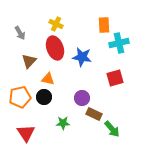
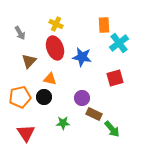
cyan cross: rotated 24 degrees counterclockwise
orange triangle: moved 2 px right
